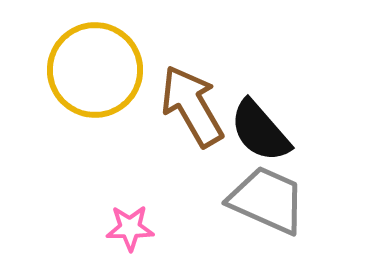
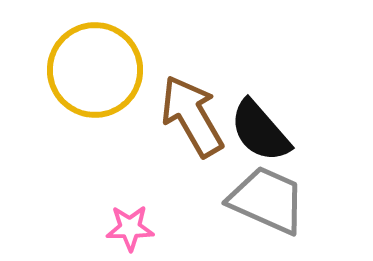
brown arrow: moved 10 px down
